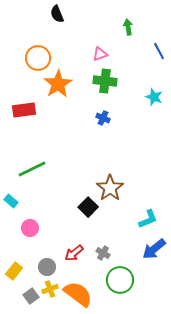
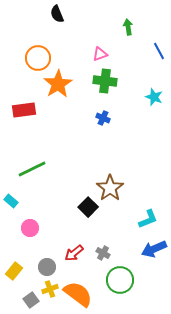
blue arrow: rotated 15 degrees clockwise
gray square: moved 4 px down
